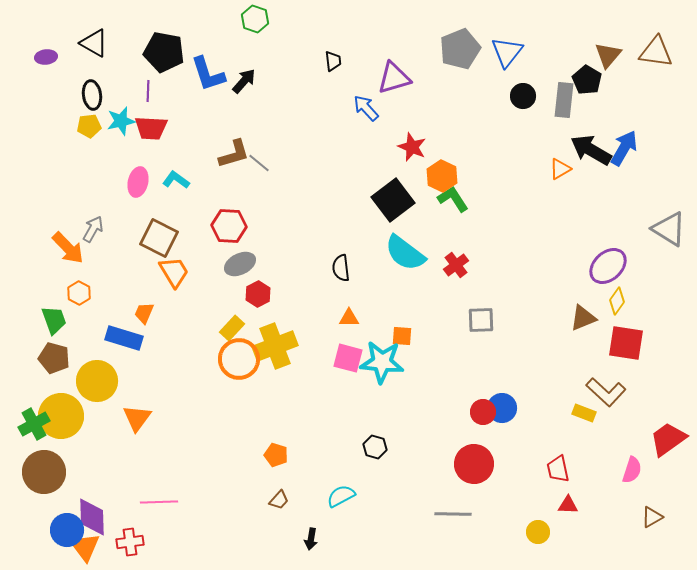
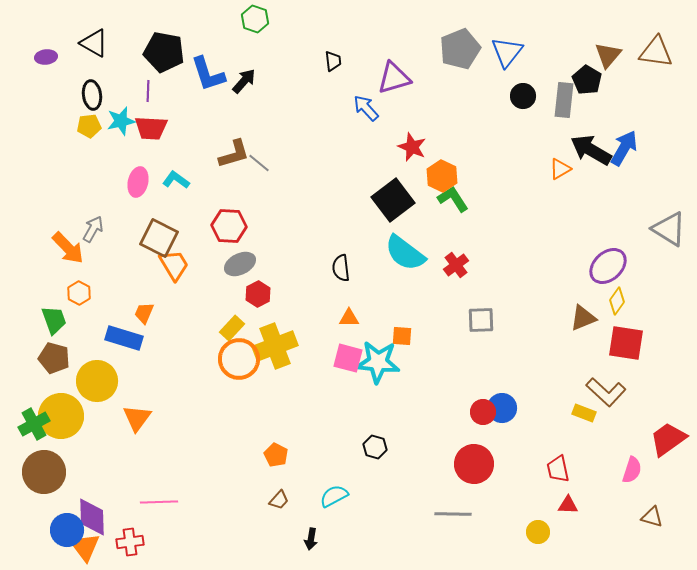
orange trapezoid at (174, 272): moved 7 px up
cyan star at (382, 362): moved 4 px left
orange pentagon at (276, 455): rotated 10 degrees clockwise
cyan semicircle at (341, 496): moved 7 px left
brown triangle at (652, 517): rotated 45 degrees clockwise
